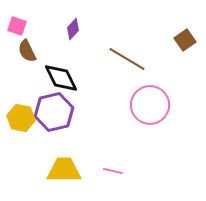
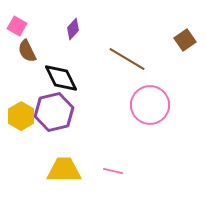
pink square: rotated 12 degrees clockwise
yellow hexagon: moved 2 px up; rotated 20 degrees clockwise
